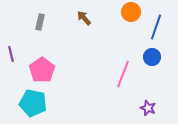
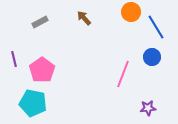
gray rectangle: rotated 49 degrees clockwise
blue line: rotated 50 degrees counterclockwise
purple line: moved 3 px right, 5 px down
purple star: rotated 28 degrees counterclockwise
